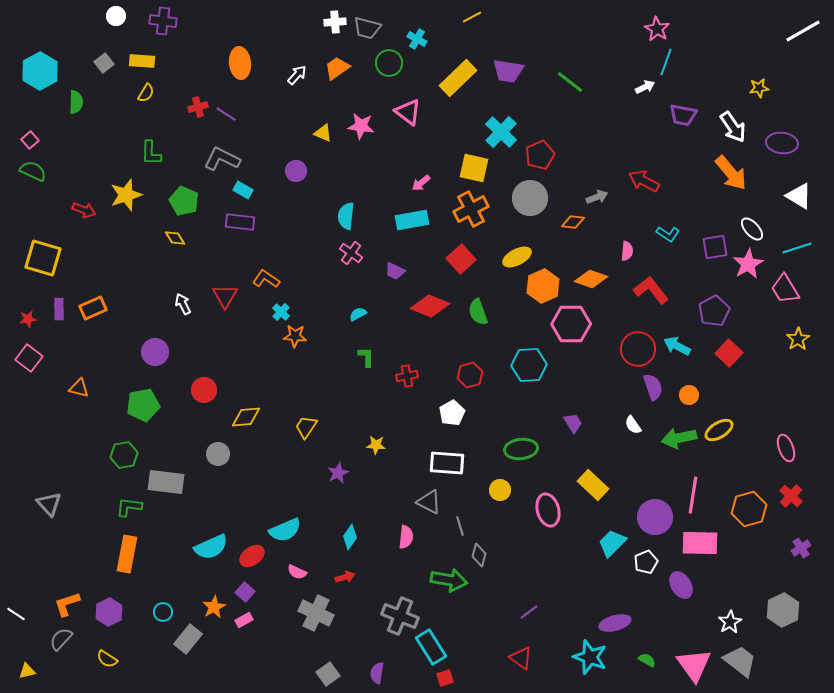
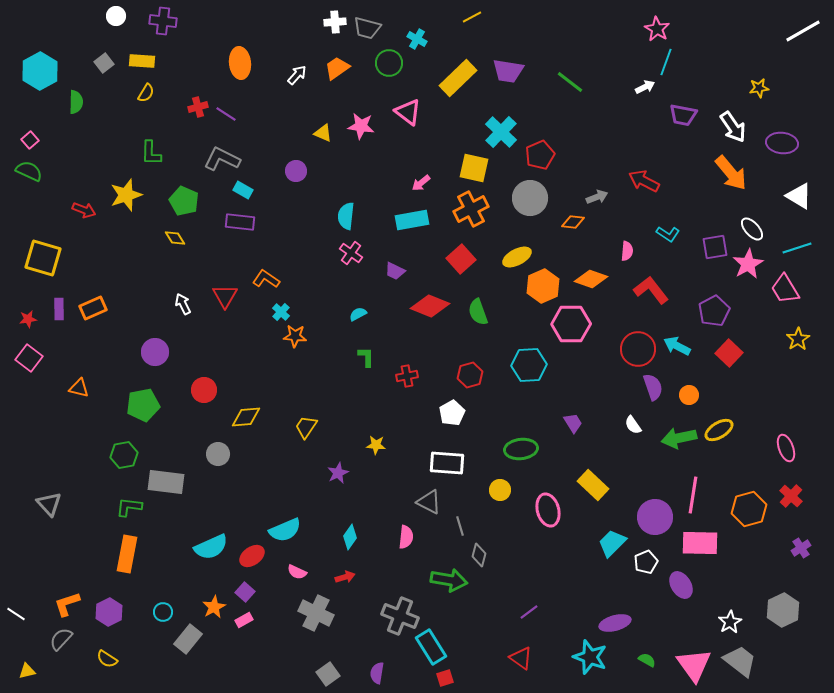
green semicircle at (33, 171): moved 4 px left
